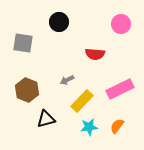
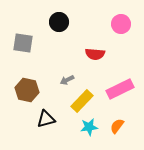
brown hexagon: rotated 10 degrees counterclockwise
